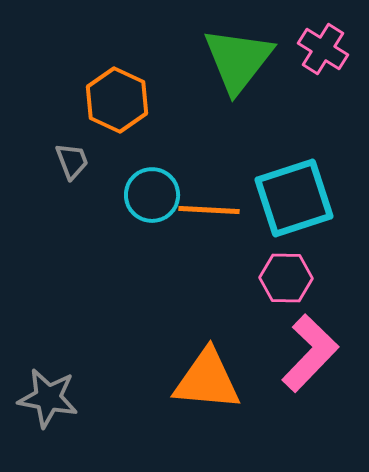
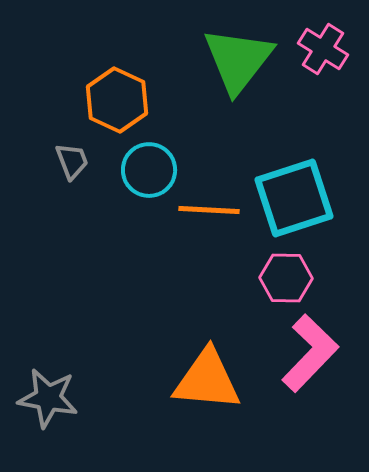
cyan circle: moved 3 px left, 25 px up
